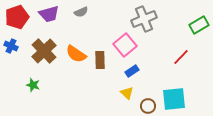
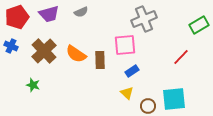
pink square: rotated 35 degrees clockwise
